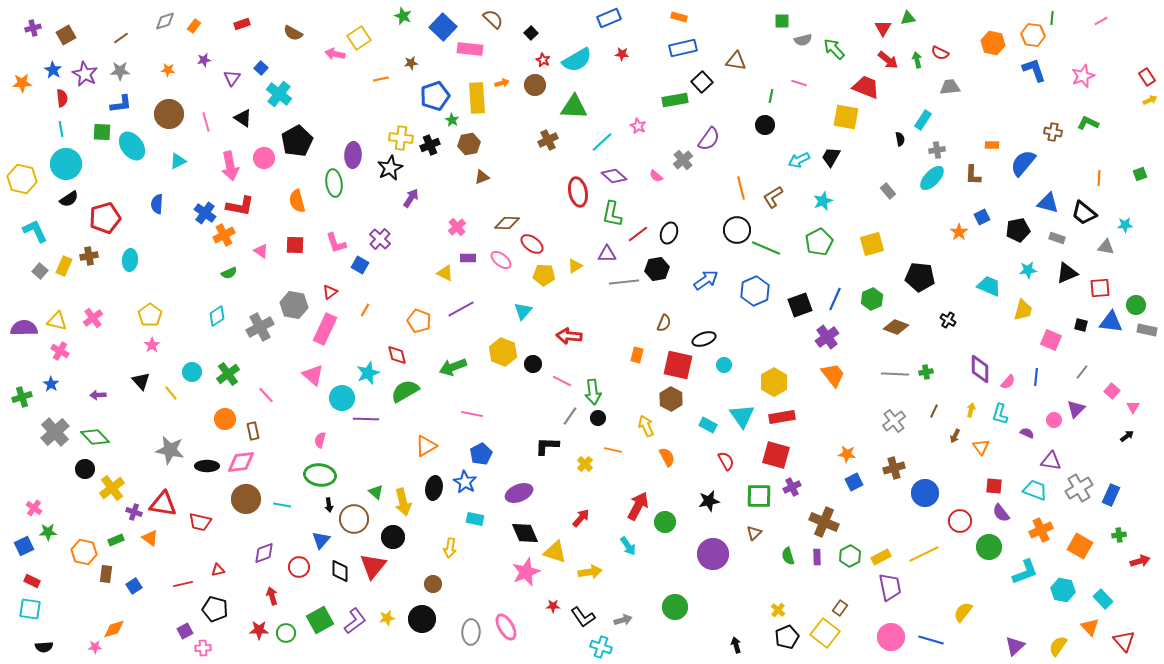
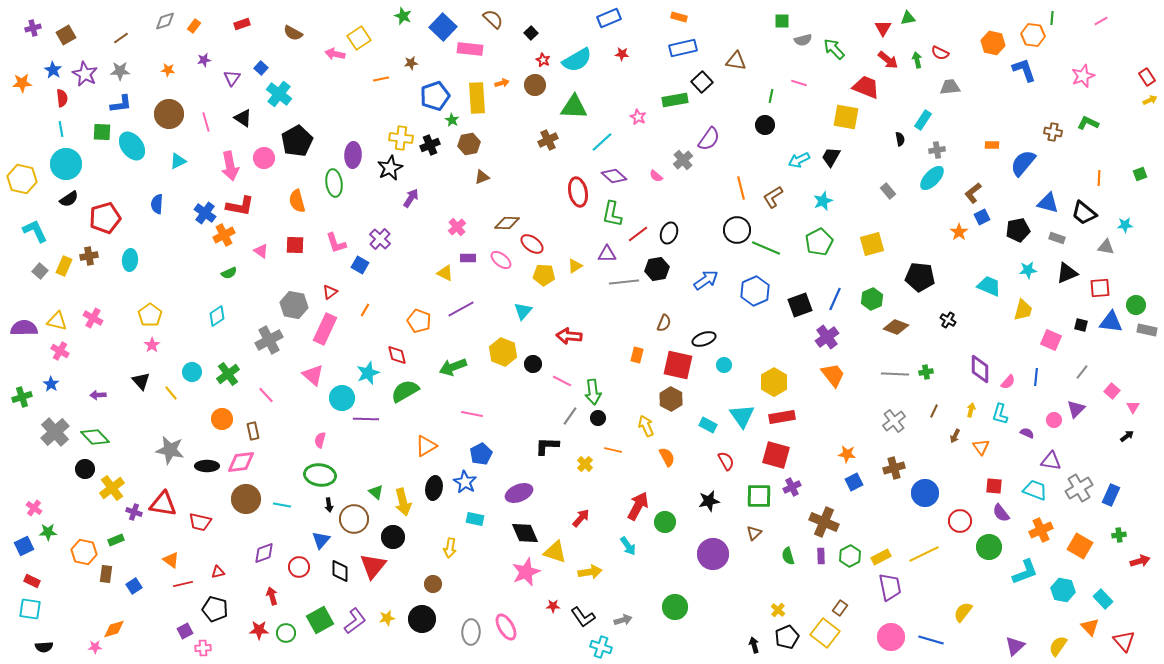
blue L-shape at (1034, 70): moved 10 px left
pink star at (638, 126): moved 9 px up
brown L-shape at (973, 175): moved 18 px down; rotated 50 degrees clockwise
pink cross at (93, 318): rotated 24 degrees counterclockwise
gray cross at (260, 327): moved 9 px right, 13 px down
orange circle at (225, 419): moved 3 px left
orange triangle at (150, 538): moved 21 px right, 22 px down
purple rectangle at (817, 557): moved 4 px right, 1 px up
red triangle at (218, 570): moved 2 px down
black arrow at (736, 645): moved 18 px right
